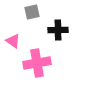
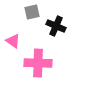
black cross: moved 2 px left, 4 px up; rotated 24 degrees clockwise
pink cross: moved 1 px right; rotated 12 degrees clockwise
